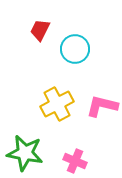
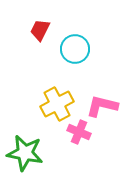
pink cross: moved 4 px right, 29 px up
